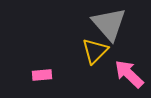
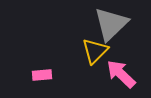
gray triangle: moved 2 px right; rotated 27 degrees clockwise
pink arrow: moved 8 px left
